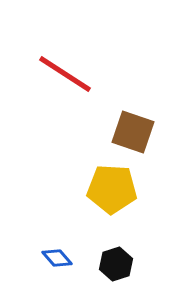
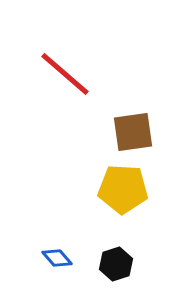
red line: rotated 8 degrees clockwise
brown square: rotated 27 degrees counterclockwise
yellow pentagon: moved 11 px right
